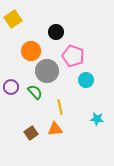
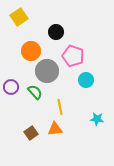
yellow square: moved 6 px right, 2 px up
